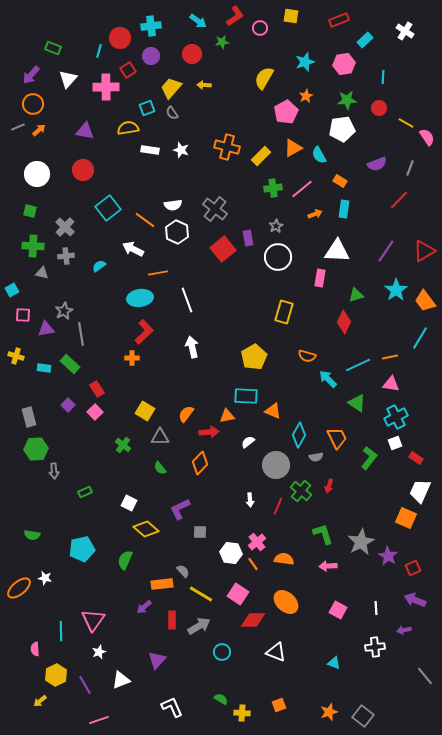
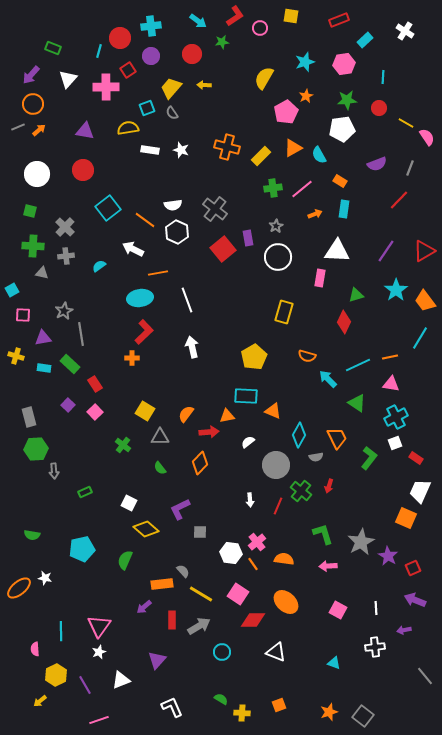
purple triangle at (46, 329): moved 3 px left, 9 px down
red rectangle at (97, 389): moved 2 px left, 5 px up
pink triangle at (93, 620): moved 6 px right, 6 px down
